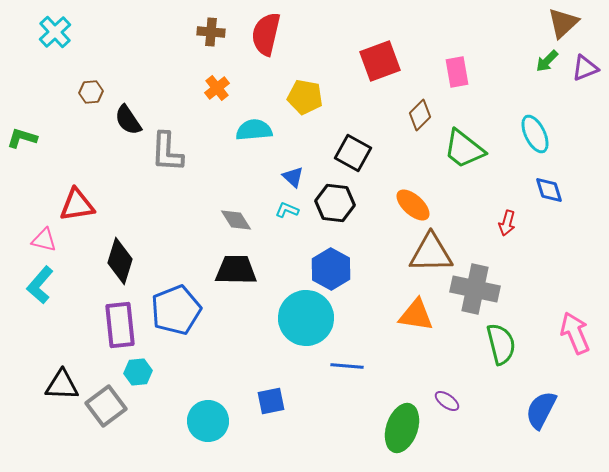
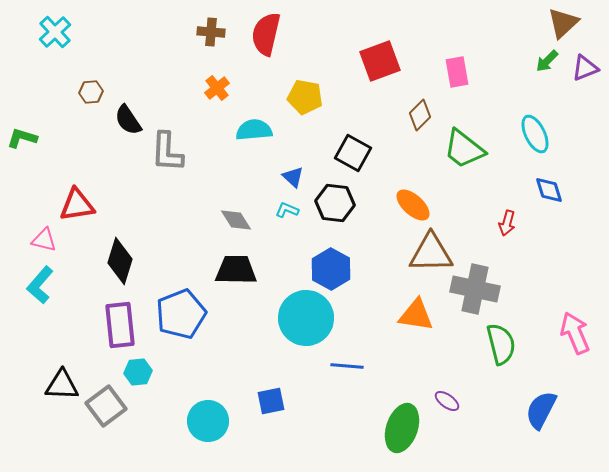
blue pentagon at (176, 310): moved 5 px right, 4 px down
